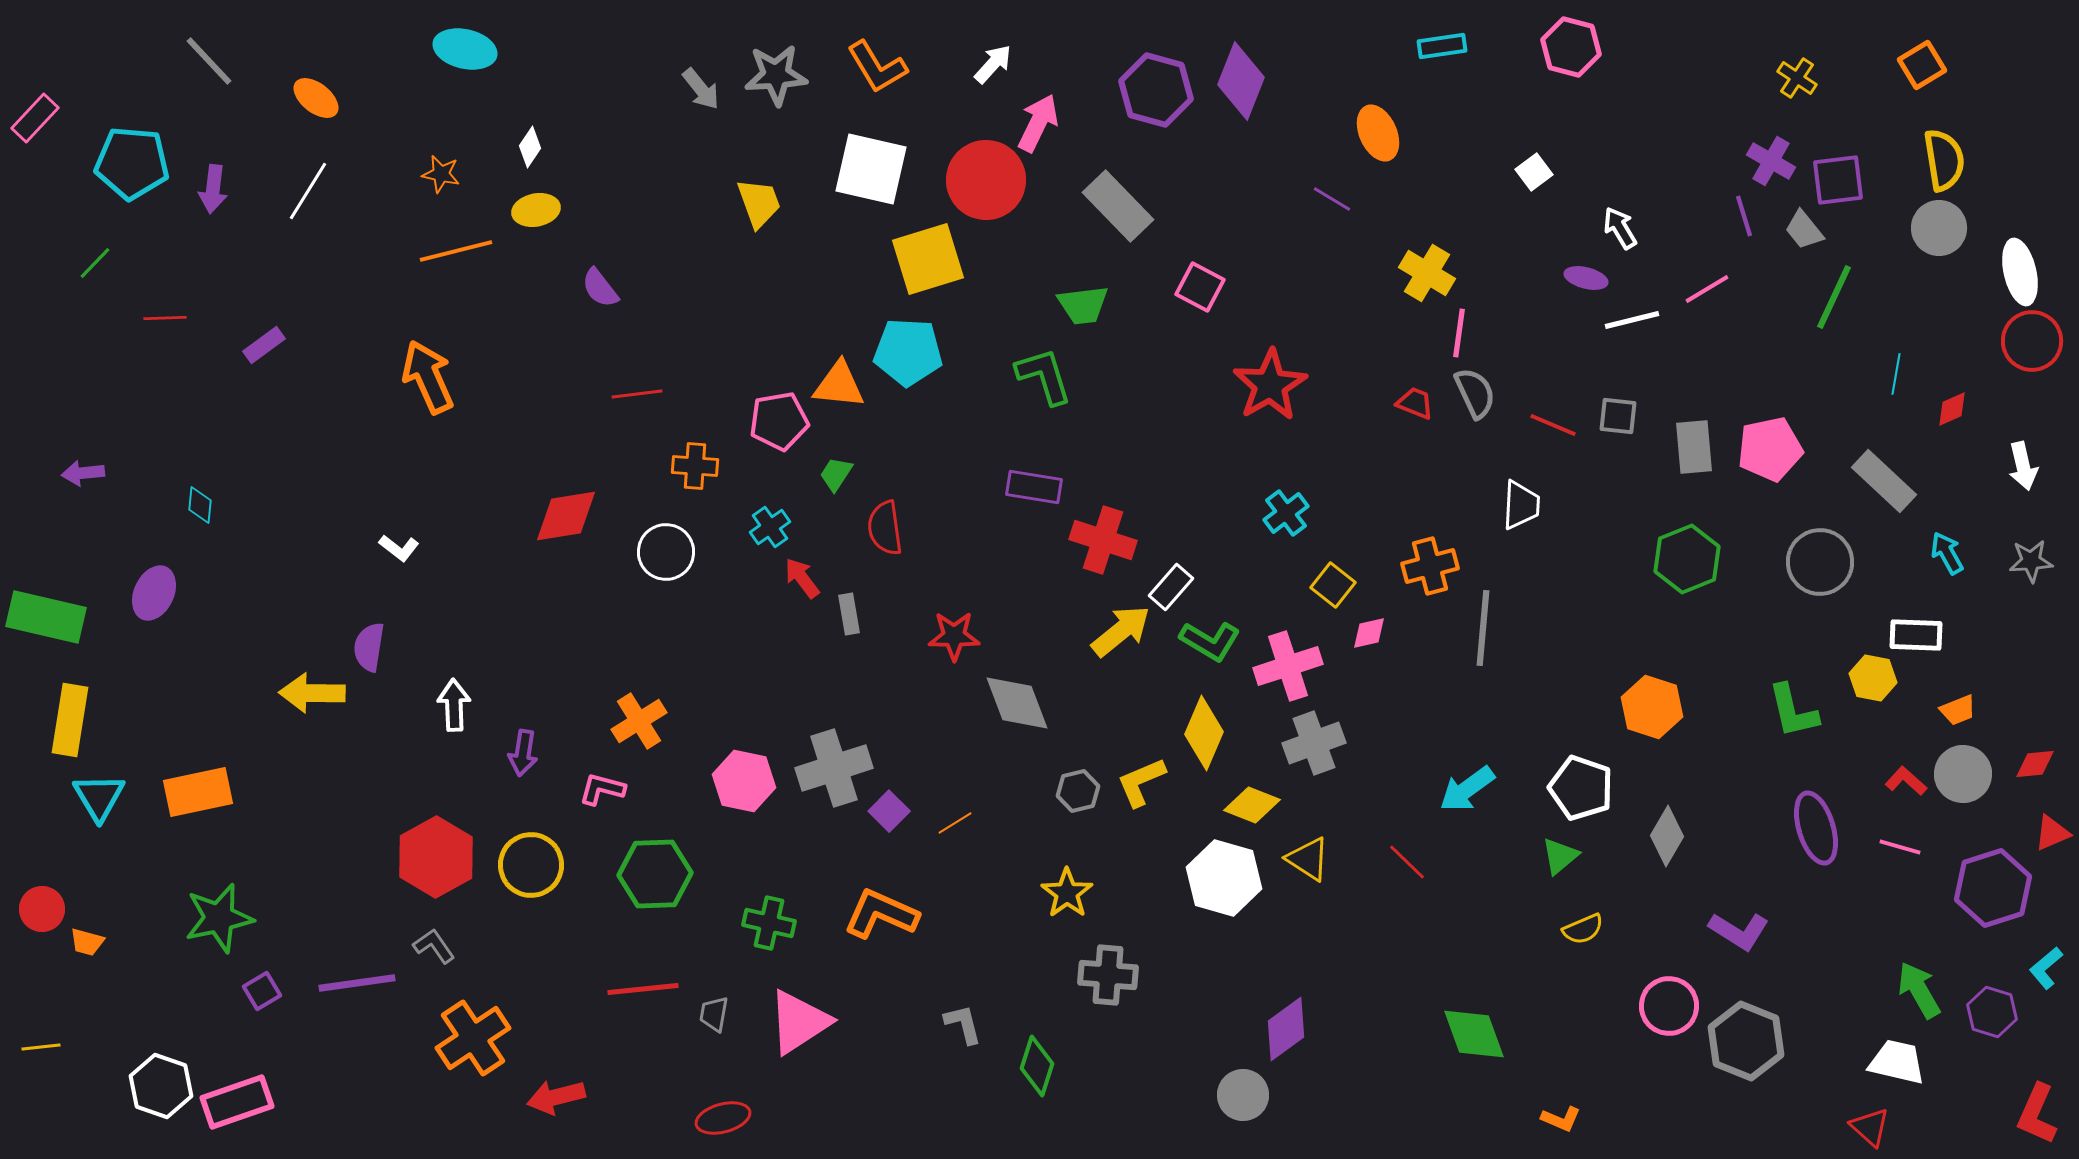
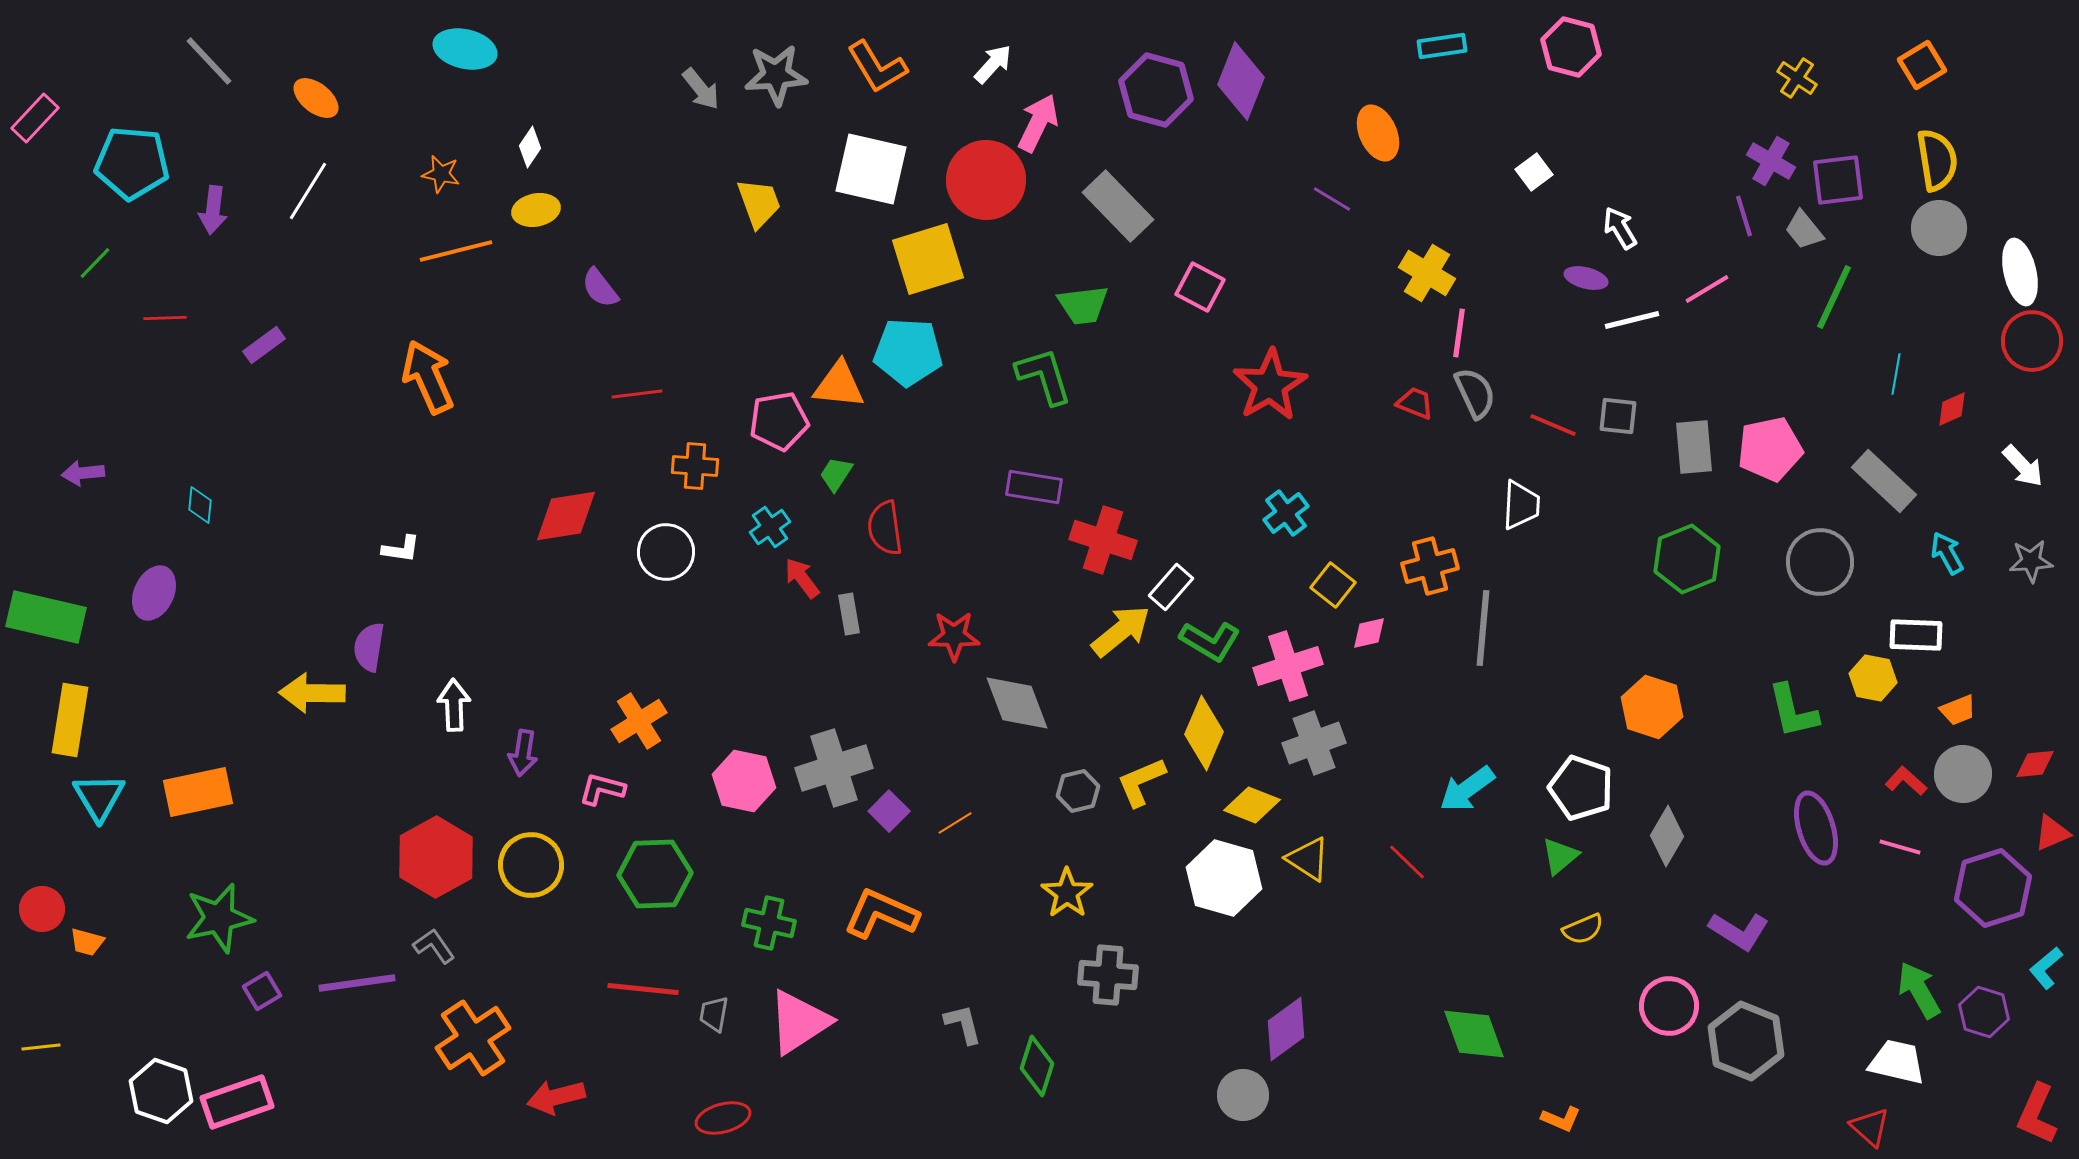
yellow semicircle at (1944, 160): moved 7 px left
purple arrow at (213, 189): moved 21 px down
white arrow at (2023, 466): rotated 30 degrees counterclockwise
white L-shape at (399, 548): moved 2 px right, 1 px down; rotated 30 degrees counterclockwise
red line at (643, 989): rotated 12 degrees clockwise
purple hexagon at (1992, 1012): moved 8 px left
white hexagon at (161, 1086): moved 5 px down
